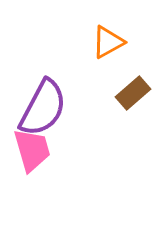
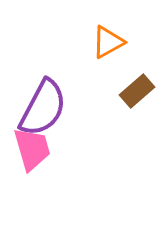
brown rectangle: moved 4 px right, 2 px up
pink trapezoid: moved 1 px up
